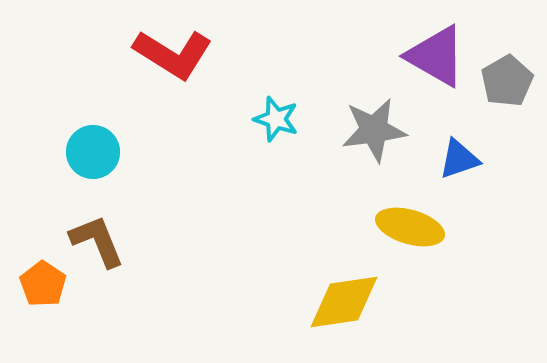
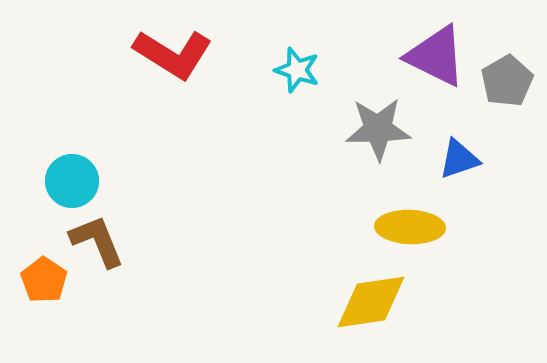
purple triangle: rotated 4 degrees counterclockwise
cyan star: moved 21 px right, 49 px up
gray star: moved 4 px right, 1 px up; rotated 6 degrees clockwise
cyan circle: moved 21 px left, 29 px down
yellow ellipse: rotated 14 degrees counterclockwise
orange pentagon: moved 1 px right, 4 px up
yellow diamond: moved 27 px right
